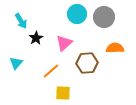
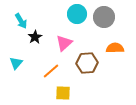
black star: moved 1 px left, 1 px up
